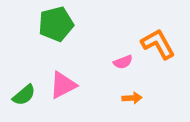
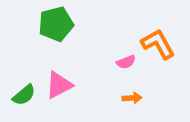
pink semicircle: moved 3 px right
pink triangle: moved 4 px left
